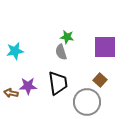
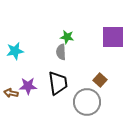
purple square: moved 8 px right, 10 px up
gray semicircle: rotated 14 degrees clockwise
